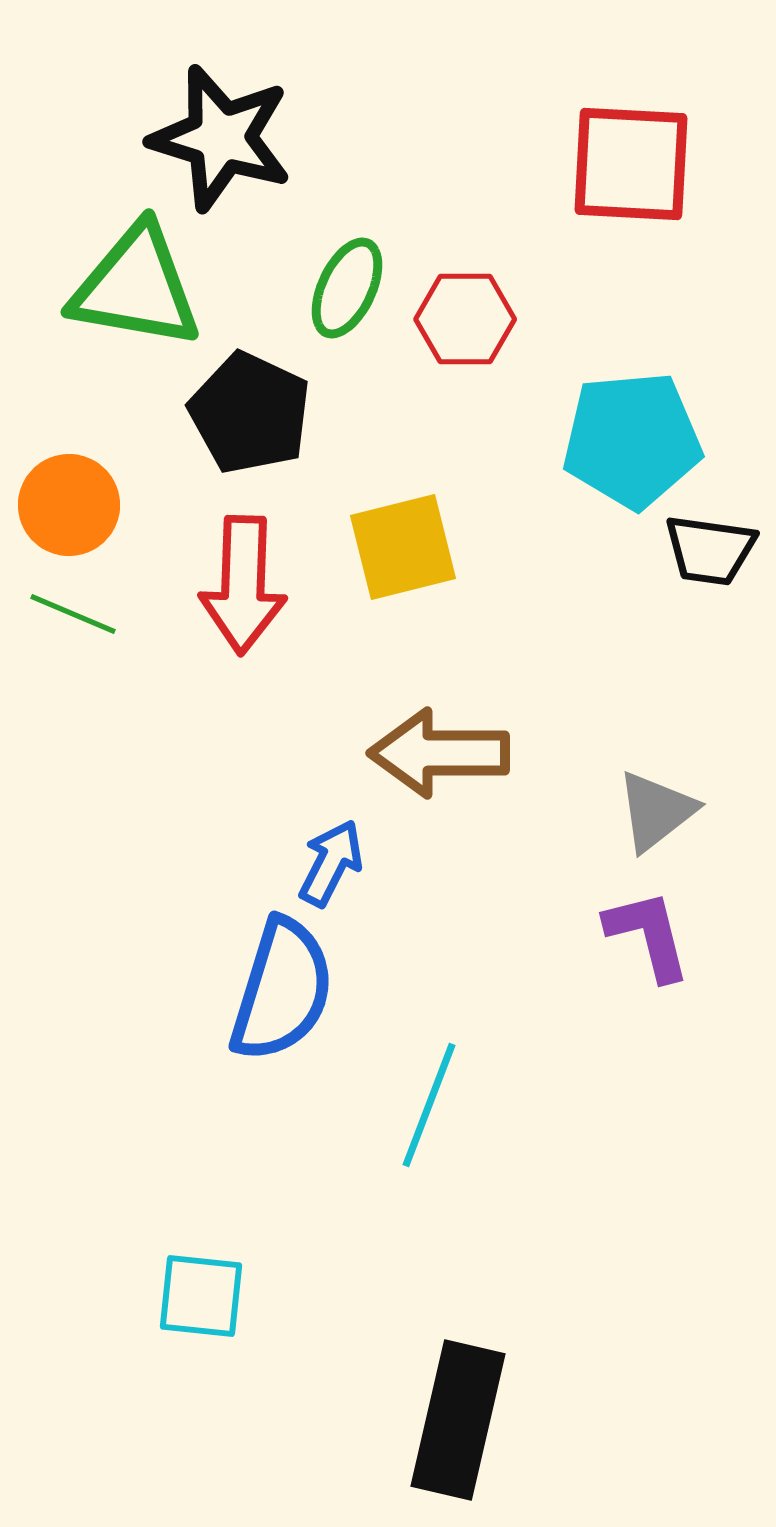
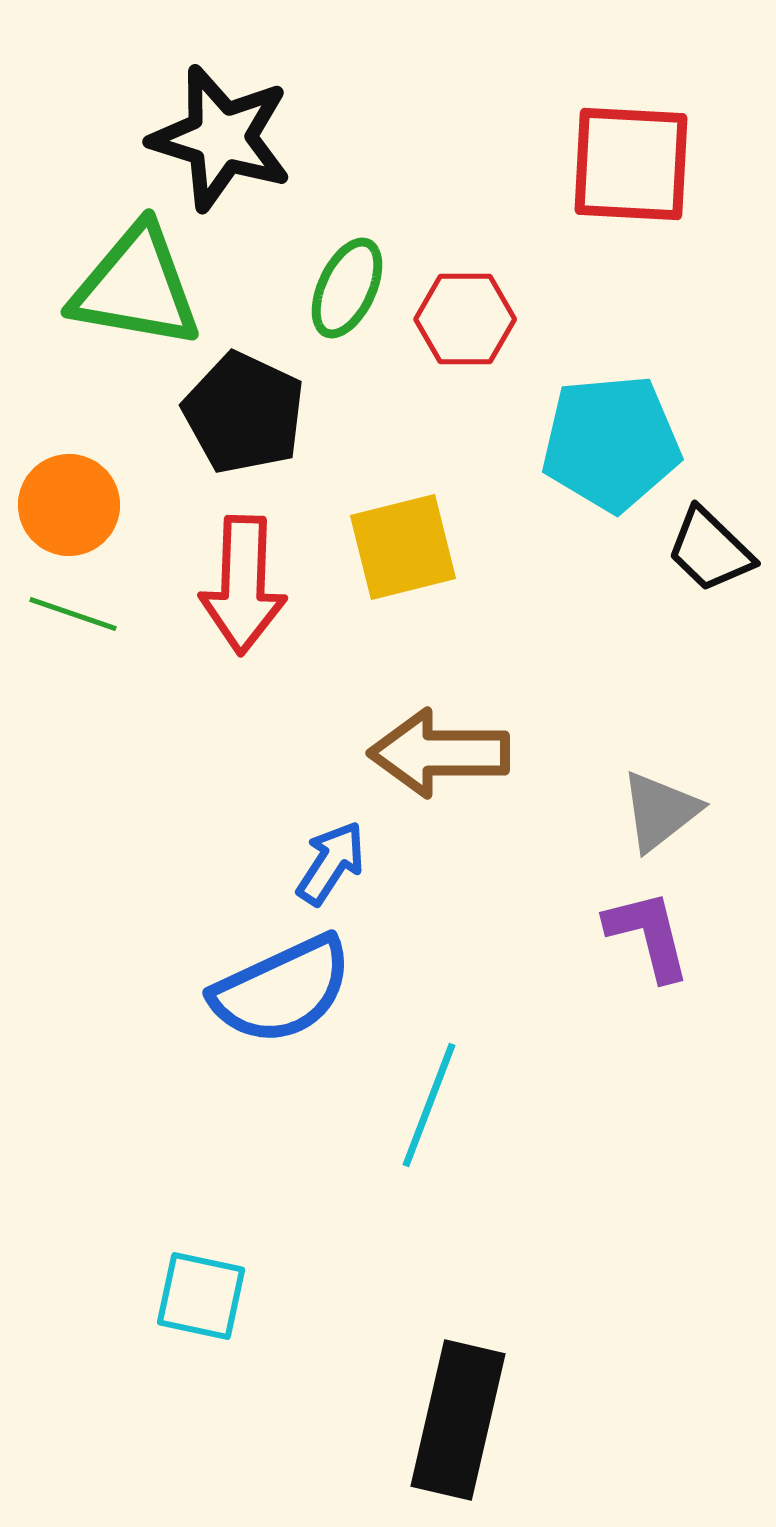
black pentagon: moved 6 px left
cyan pentagon: moved 21 px left, 3 px down
black trapezoid: rotated 36 degrees clockwise
green line: rotated 4 degrees counterclockwise
gray triangle: moved 4 px right
blue arrow: rotated 6 degrees clockwise
blue semicircle: rotated 48 degrees clockwise
cyan square: rotated 6 degrees clockwise
